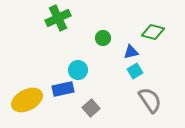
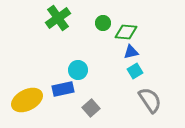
green cross: rotated 10 degrees counterclockwise
green diamond: moved 27 px left; rotated 10 degrees counterclockwise
green circle: moved 15 px up
